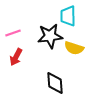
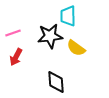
yellow semicircle: moved 2 px right; rotated 18 degrees clockwise
black diamond: moved 1 px right, 1 px up
